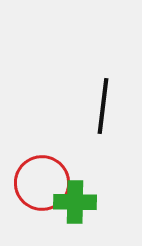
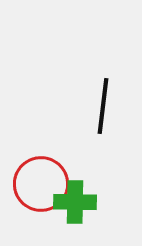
red circle: moved 1 px left, 1 px down
